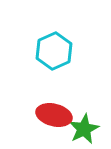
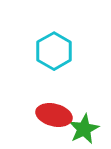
cyan hexagon: rotated 6 degrees counterclockwise
